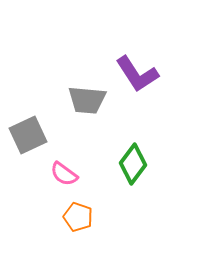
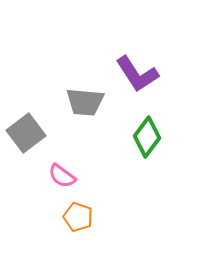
gray trapezoid: moved 2 px left, 2 px down
gray square: moved 2 px left, 2 px up; rotated 12 degrees counterclockwise
green diamond: moved 14 px right, 27 px up
pink semicircle: moved 2 px left, 2 px down
